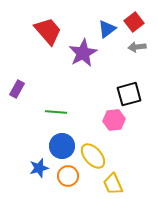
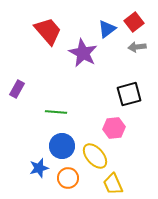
purple star: rotated 16 degrees counterclockwise
pink hexagon: moved 8 px down
yellow ellipse: moved 2 px right
orange circle: moved 2 px down
